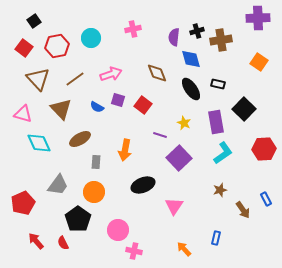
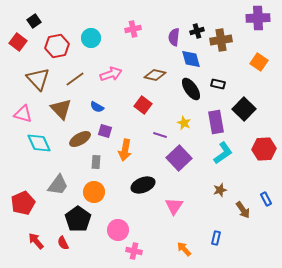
red square at (24, 48): moved 6 px left, 6 px up
brown diamond at (157, 73): moved 2 px left, 2 px down; rotated 55 degrees counterclockwise
purple square at (118, 100): moved 13 px left, 31 px down
